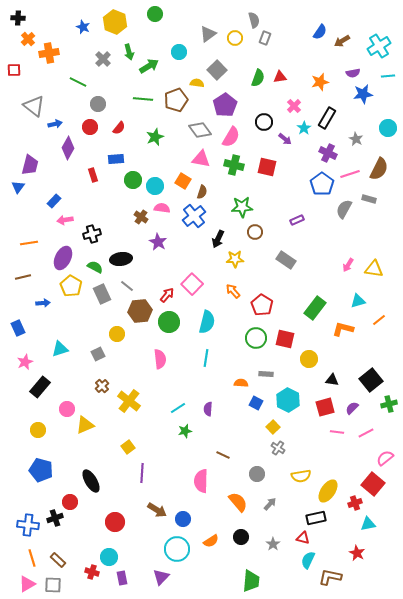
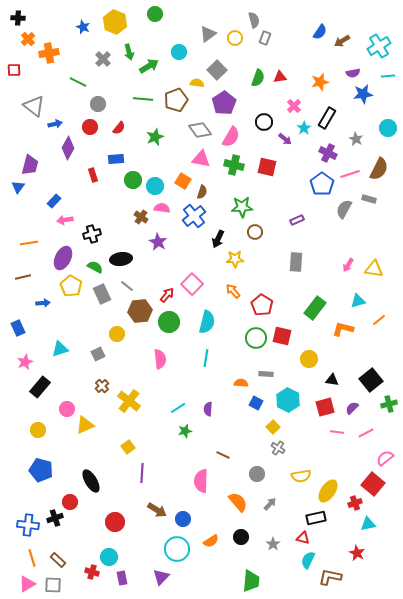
purple pentagon at (225, 105): moved 1 px left, 2 px up
gray rectangle at (286, 260): moved 10 px right, 2 px down; rotated 60 degrees clockwise
red square at (285, 339): moved 3 px left, 3 px up
